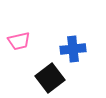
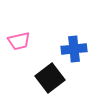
blue cross: moved 1 px right
